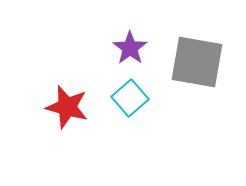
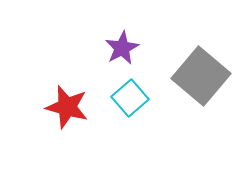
purple star: moved 8 px left; rotated 8 degrees clockwise
gray square: moved 4 px right, 14 px down; rotated 30 degrees clockwise
